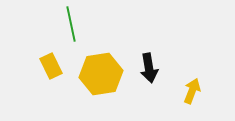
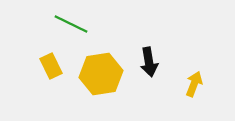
green line: rotated 52 degrees counterclockwise
black arrow: moved 6 px up
yellow arrow: moved 2 px right, 7 px up
